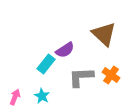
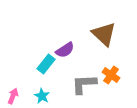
gray L-shape: moved 3 px right, 7 px down
pink arrow: moved 2 px left, 1 px up
